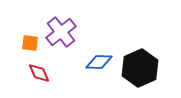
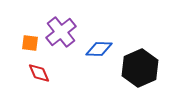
blue diamond: moved 13 px up
